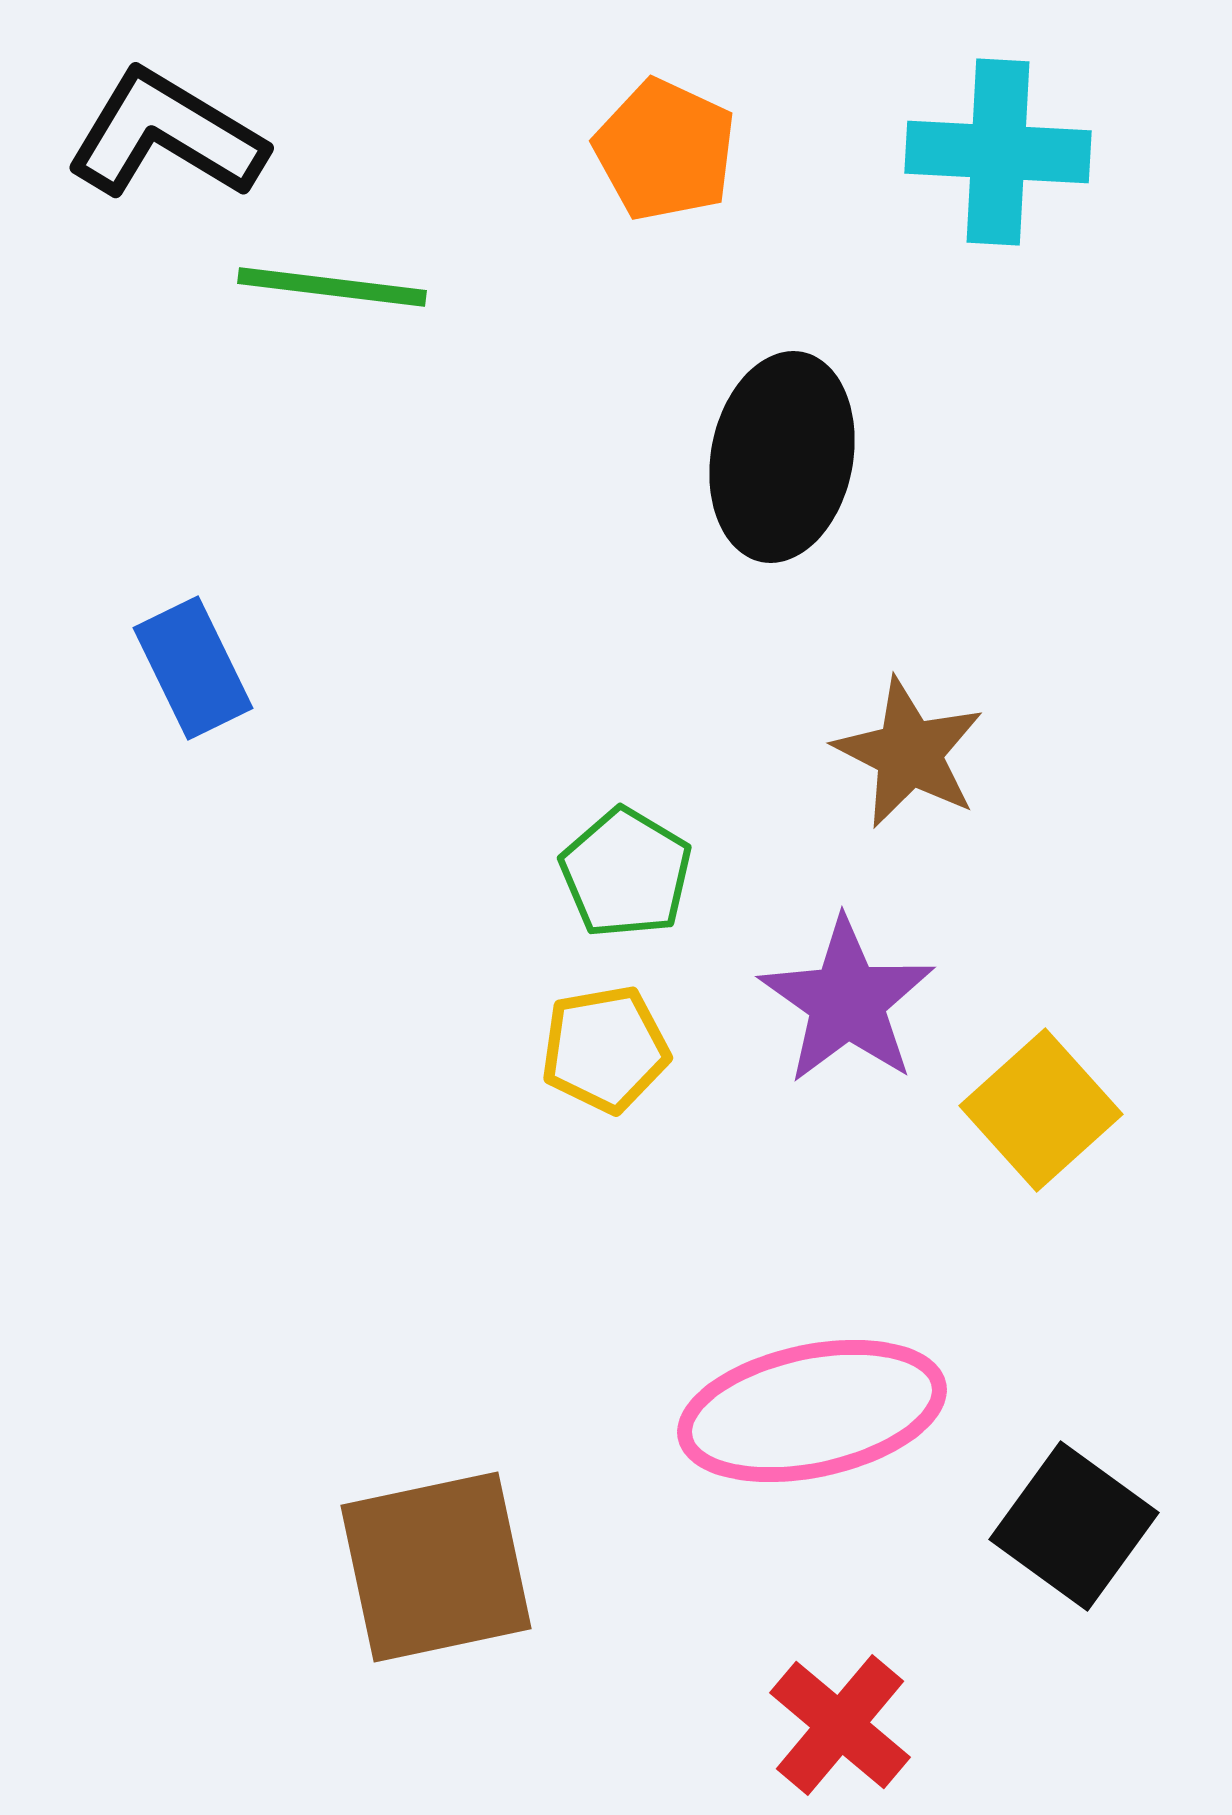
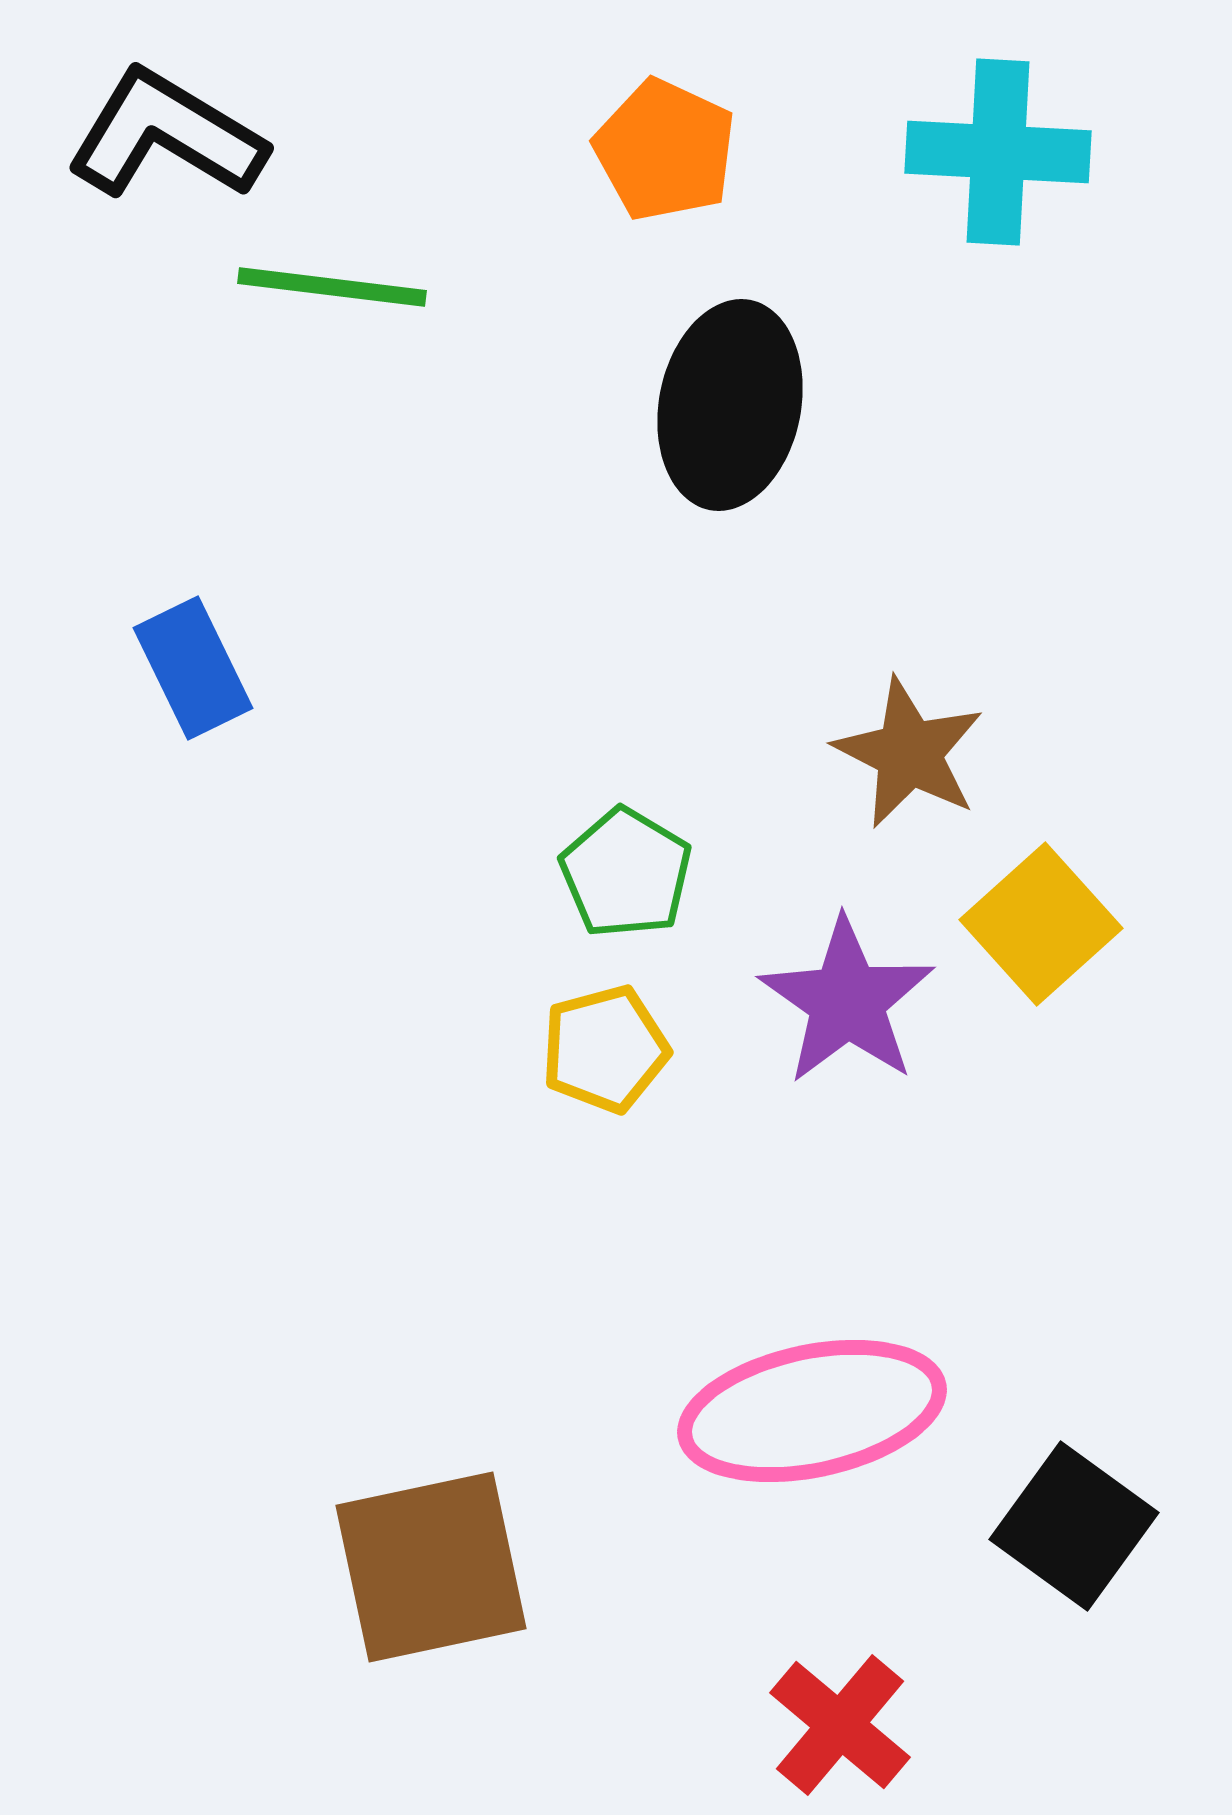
black ellipse: moved 52 px left, 52 px up
yellow pentagon: rotated 5 degrees counterclockwise
yellow square: moved 186 px up
brown square: moved 5 px left
